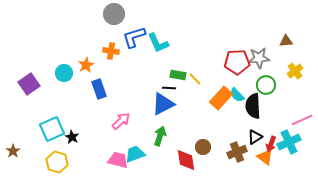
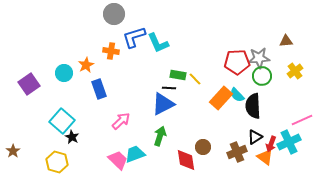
green circle: moved 4 px left, 9 px up
cyan square: moved 10 px right, 8 px up; rotated 25 degrees counterclockwise
pink trapezoid: rotated 30 degrees clockwise
